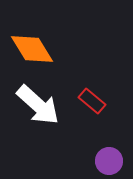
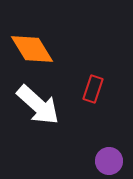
red rectangle: moved 1 px right, 12 px up; rotated 68 degrees clockwise
